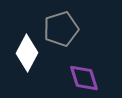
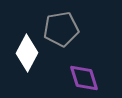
gray pentagon: rotated 8 degrees clockwise
